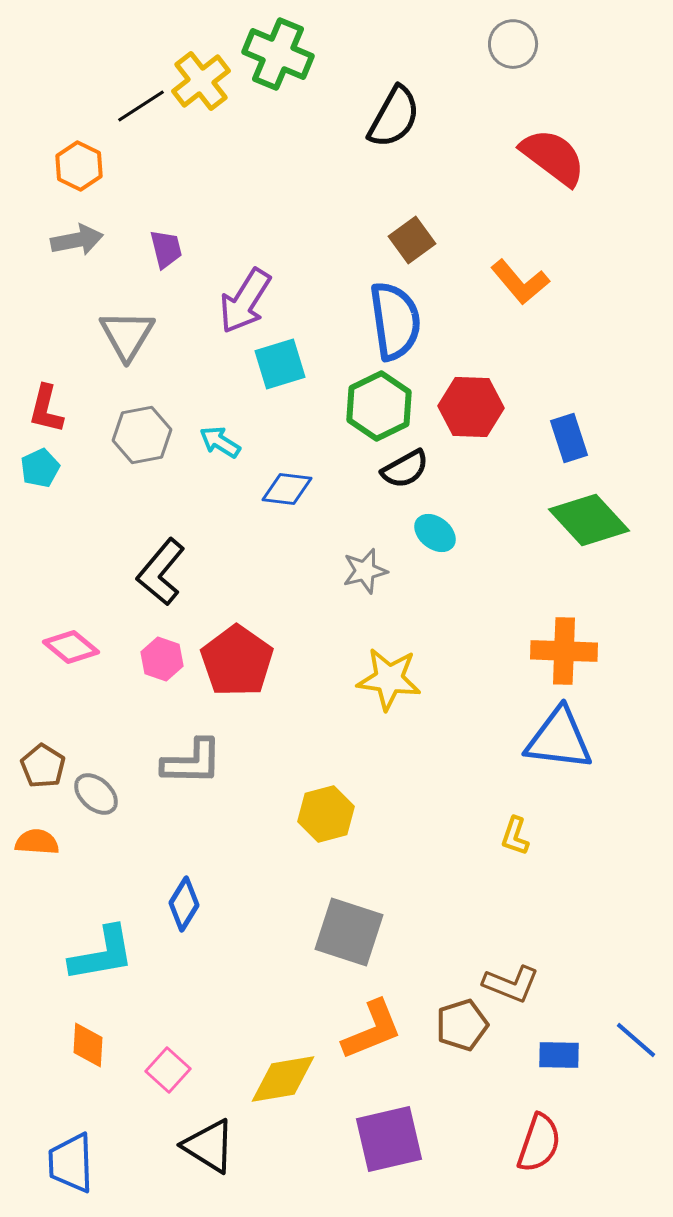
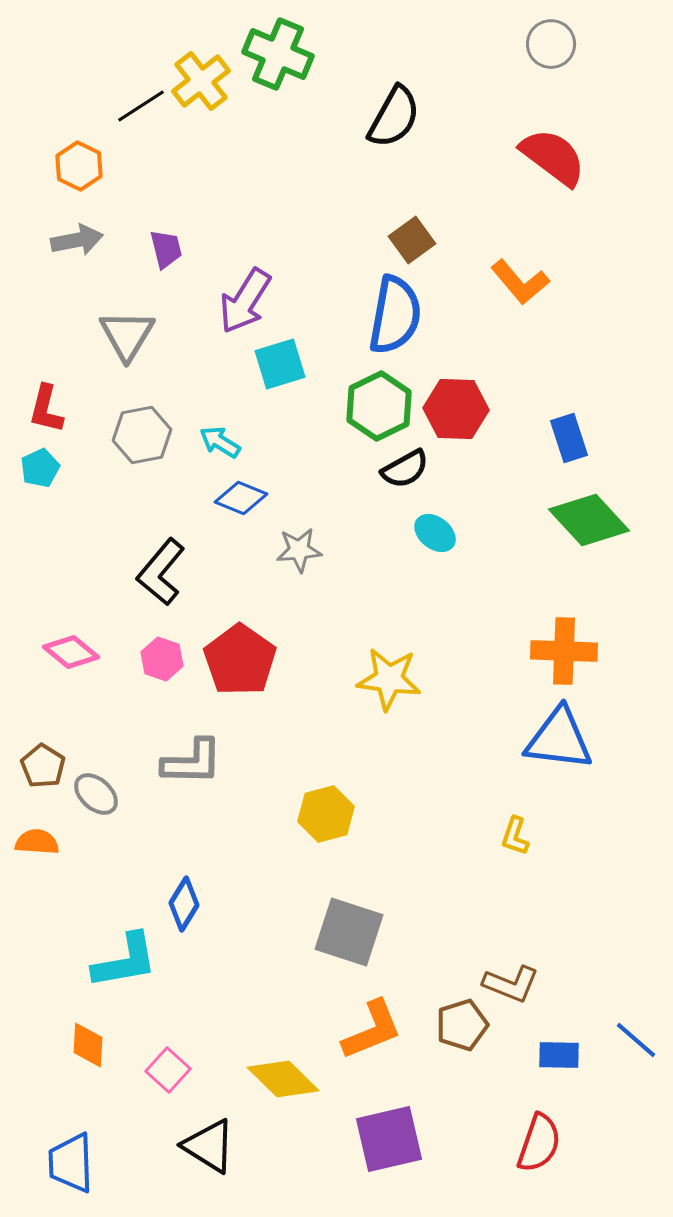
gray circle at (513, 44): moved 38 px right
blue semicircle at (395, 321): moved 6 px up; rotated 18 degrees clockwise
red hexagon at (471, 407): moved 15 px left, 2 px down
blue diamond at (287, 489): moved 46 px left, 9 px down; rotated 15 degrees clockwise
gray star at (365, 571): moved 66 px left, 21 px up; rotated 9 degrees clockwise
pink diamond at (71, 647): moved 5 px down
red pentagon at (237, 661): moved 3 px right, 1 px up
cyan L-shape at (102, 954): moved 23 px right, 7 px down
yellow diamond at (283, 1079): rotated 54 degrees clockwise
